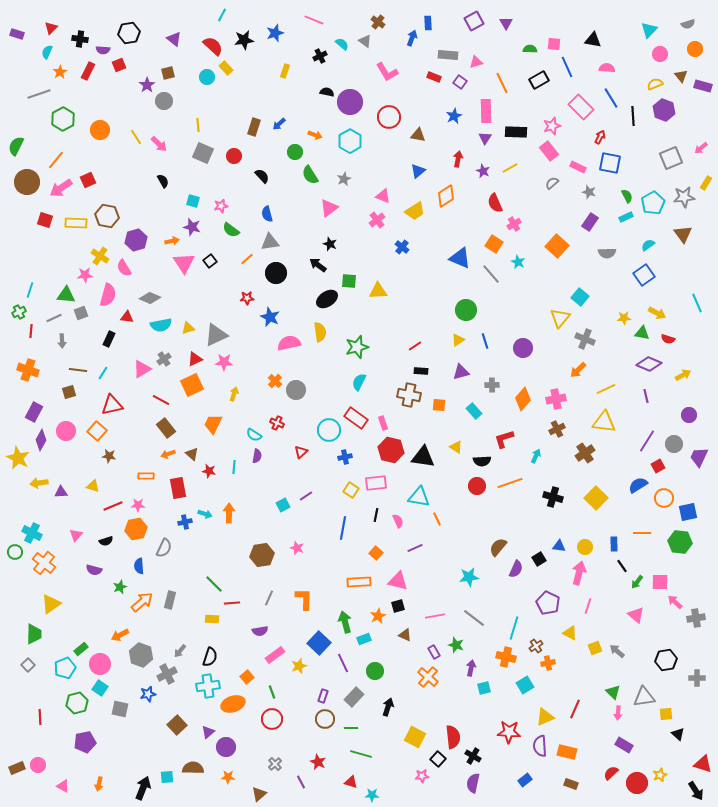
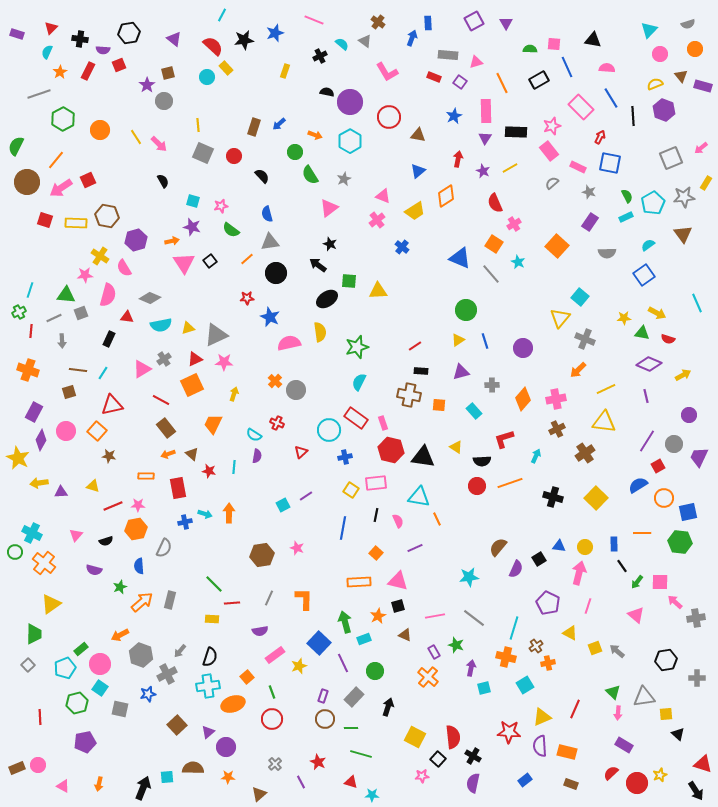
yellow triangle at (545, 717): moved 3 px left
